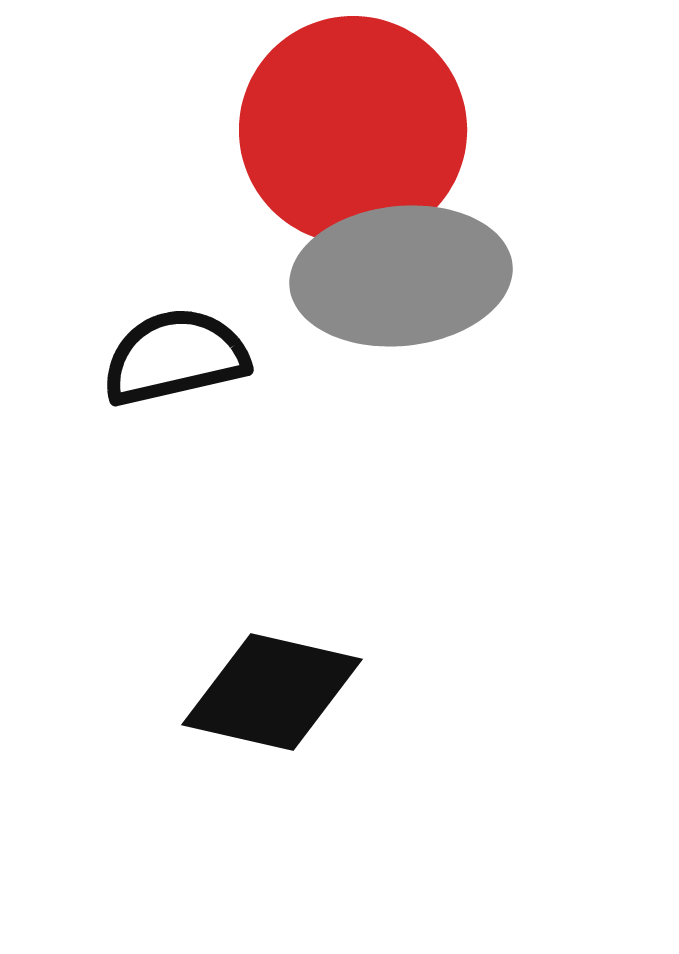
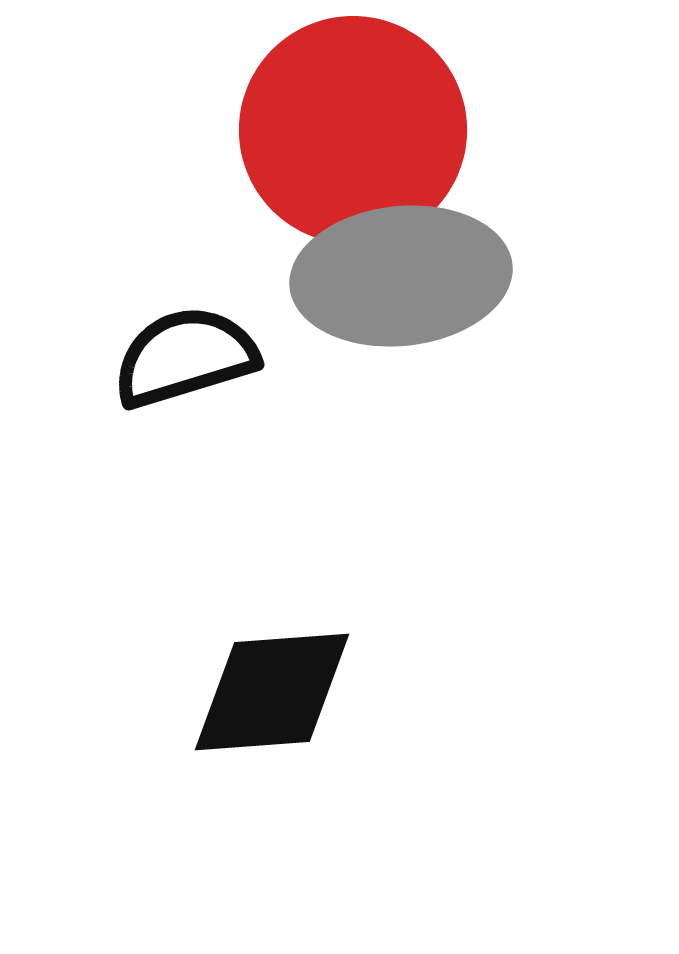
black semicircle: moved 10 px right; rotated 4 degrees counterclockwise
black diamond: rotated 17 degrees counterclockwise
